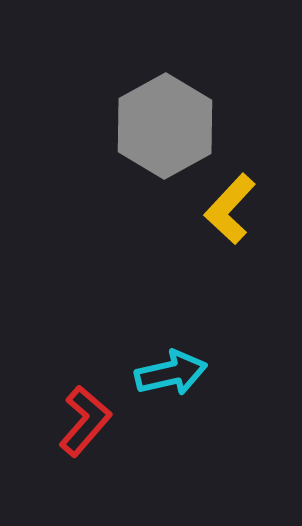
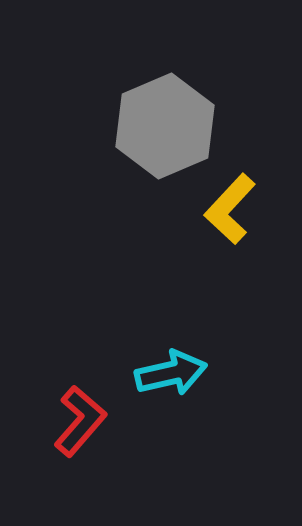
gray hexagon: rotated 6 degrees clockwise
red L-shape: moved 5 px left
